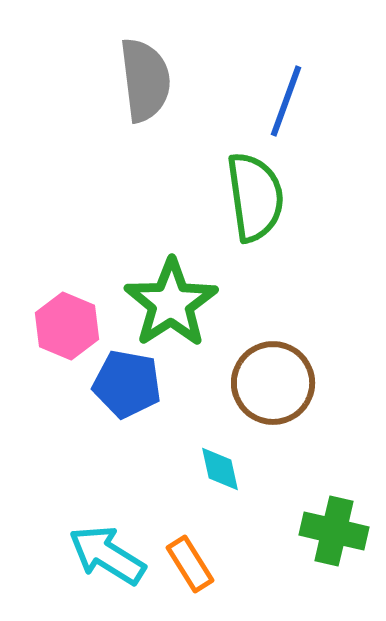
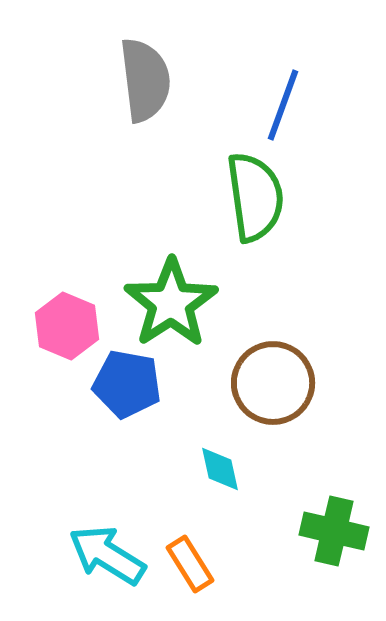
blue line: moved 3 px left, 4 px down
